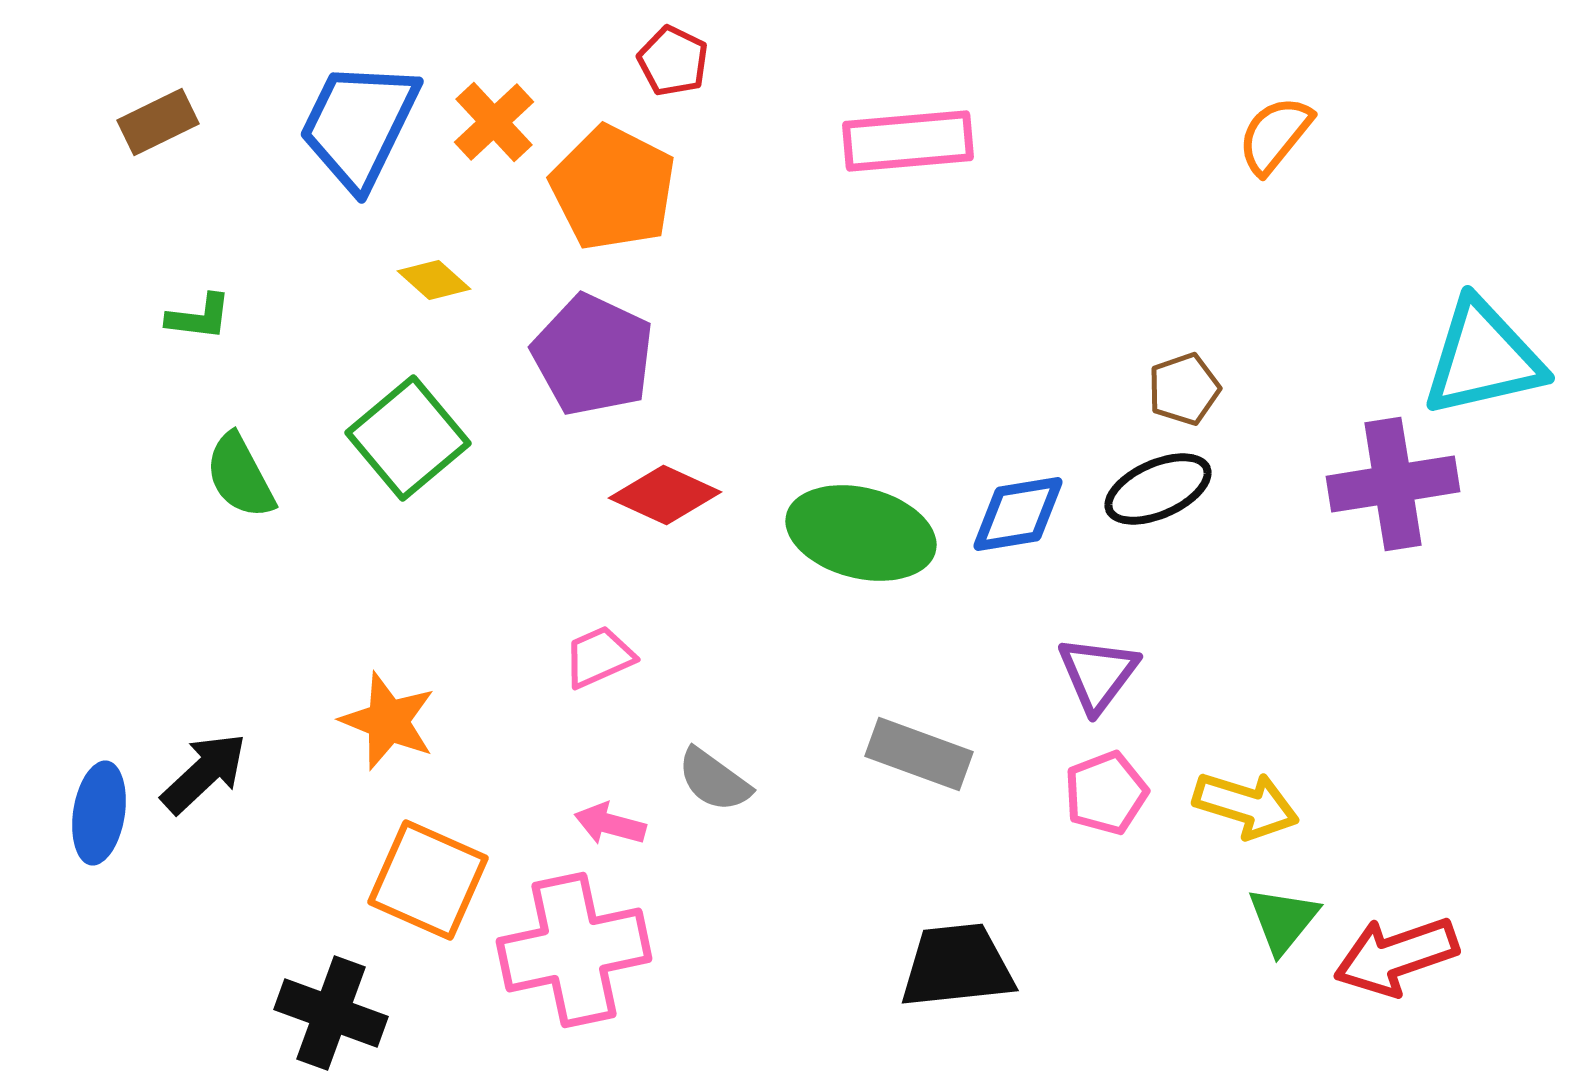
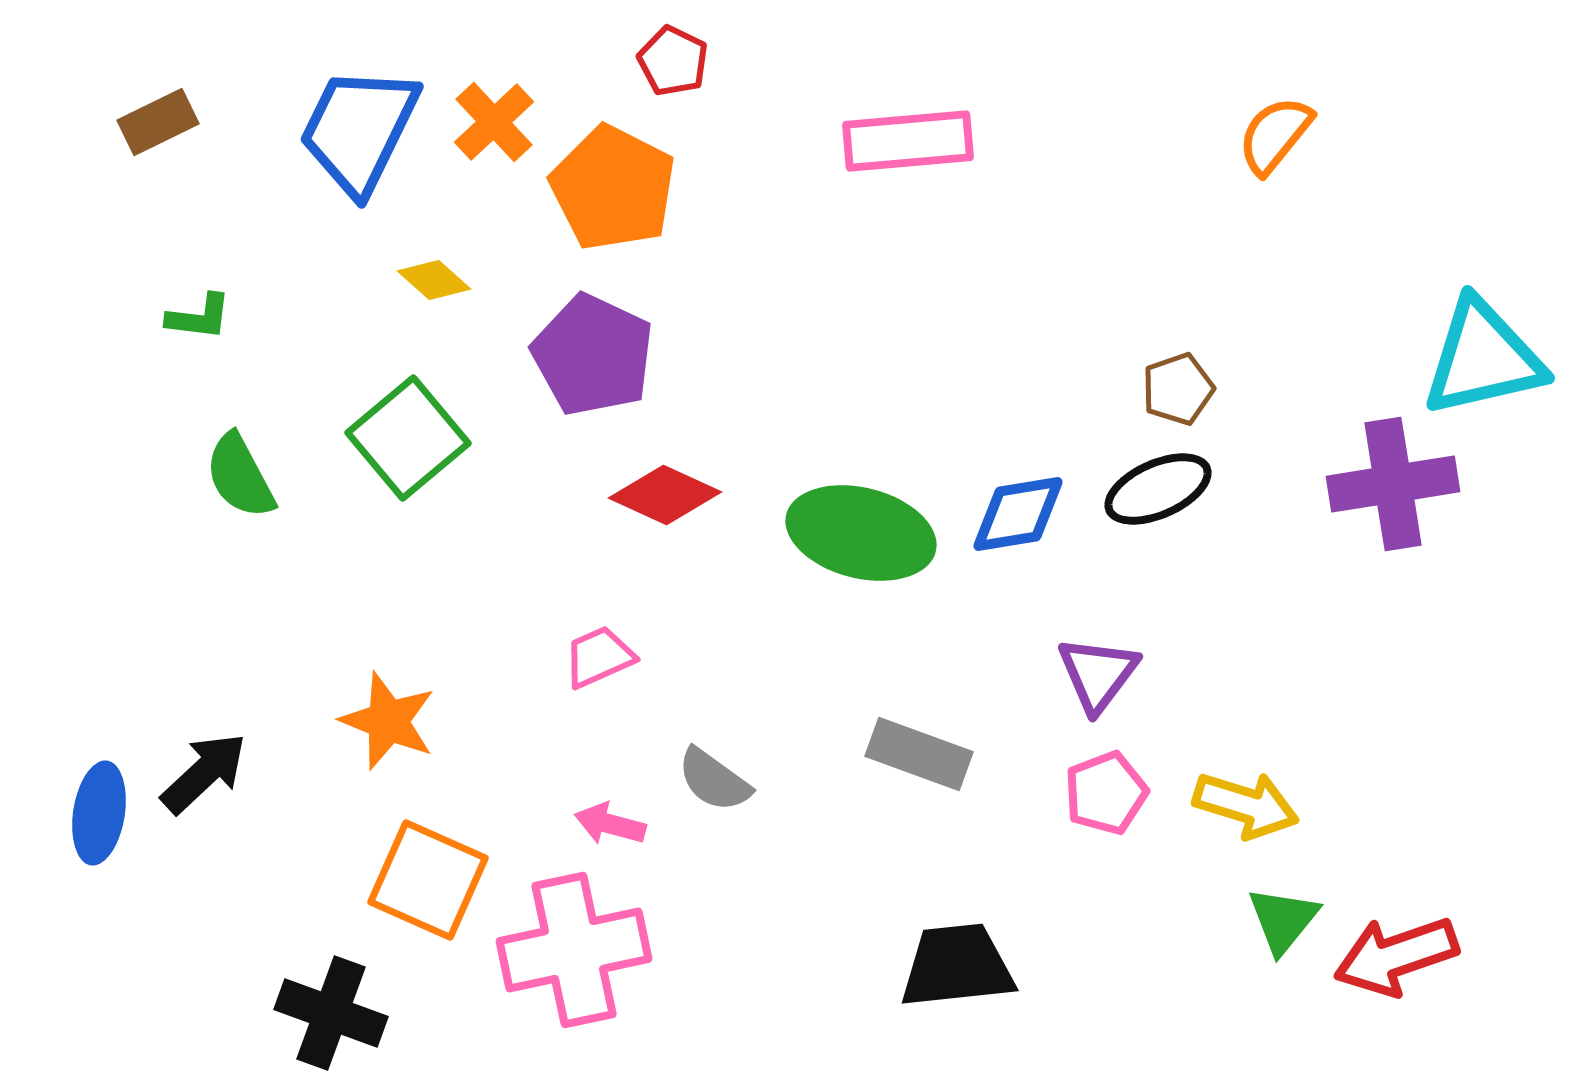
blue trapezoid: moved 5 px down
brown pentagon: moved 6 px left
